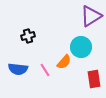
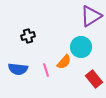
pink line: moved 1 px right; rotated 16 degrees clockwise
red rectangle: rotated 30 degrees counterclockwise
